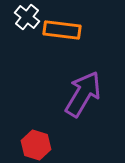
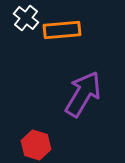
white cross: moved 1 px left, 1 px down
orange rectangle: rotated 12 degrees counterclockwise
